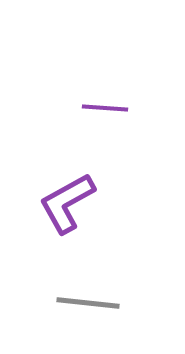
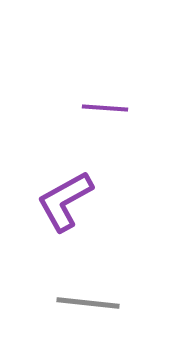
purple L-shape: moved 2 px left, 2 px up
